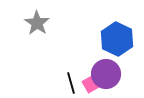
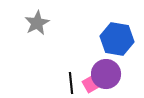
gray star: rotated 10 degrees clockwise
blue hexagon: rotated 16 degrees counterclockwise
black line: rotated 10 degrees clockwise
